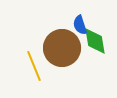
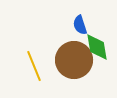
green diamond: moved 2 px right, 6 px down
brown circle: moved 12 px right, 12 px down
